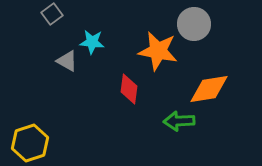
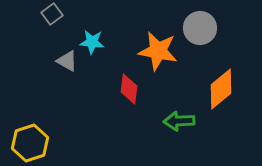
gray circle: moved 6 px right, 4 px down
orange diamond: moved 12 px right; rotated 30 degrees counterclockwise
